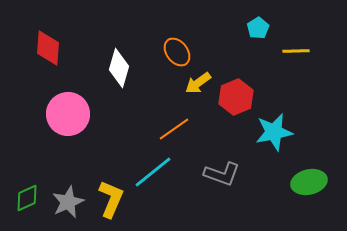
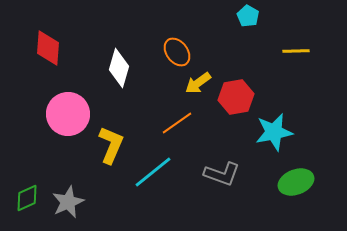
cyan pentagon: moved 10 px left, 12 px up; rotated 10 degrees counterclockwise
red hexagon: rotated 12 degrees clockwise
orange line: moved 3 px right, 6 px up
green ellipse: moved 13 px left; rotated 8 degrees counterclockwise
yellow L-shape: moved 54 px up
